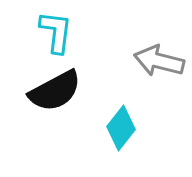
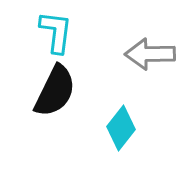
gray arrow: moved 9 px left, 7 px up; rotated 15 degrees counterclockwise
black semicircle: rotated 36 degrees counterclockwise
